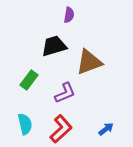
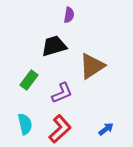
brown triangle: moved 3 px right, 4 px down; rotated 12 degrees counterclockwise
purple L-shape: moved 3 px left
red L-shape: moved 1 px left
